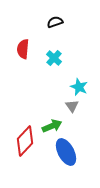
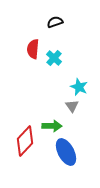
red semicircle: moved 10 px right
green arrow: rotated 24 degrees clockwise
